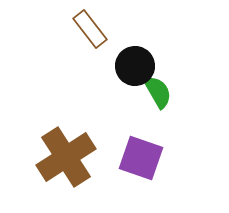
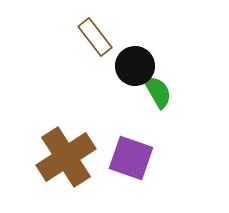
brown rectangle: moved 5 px right, 8 px down
purple square: moved 10 px left
